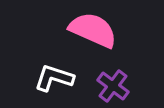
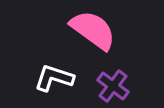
pink semicircle: rotated 12 degrees clockwise
